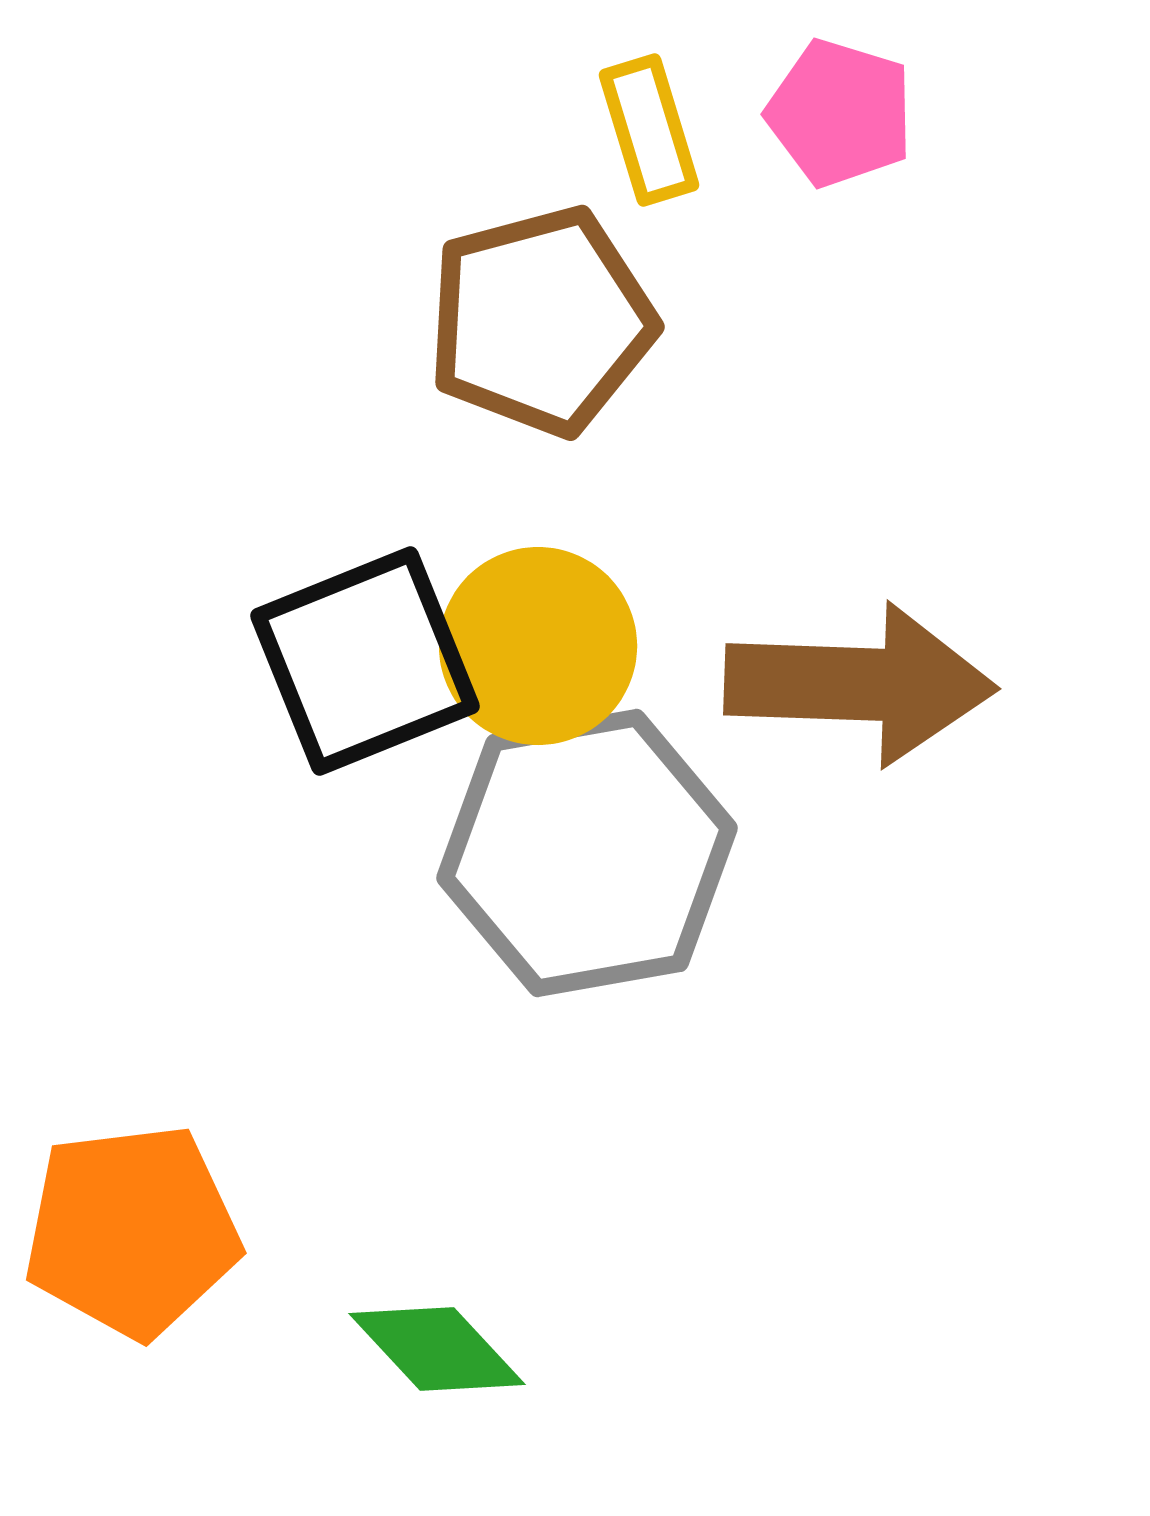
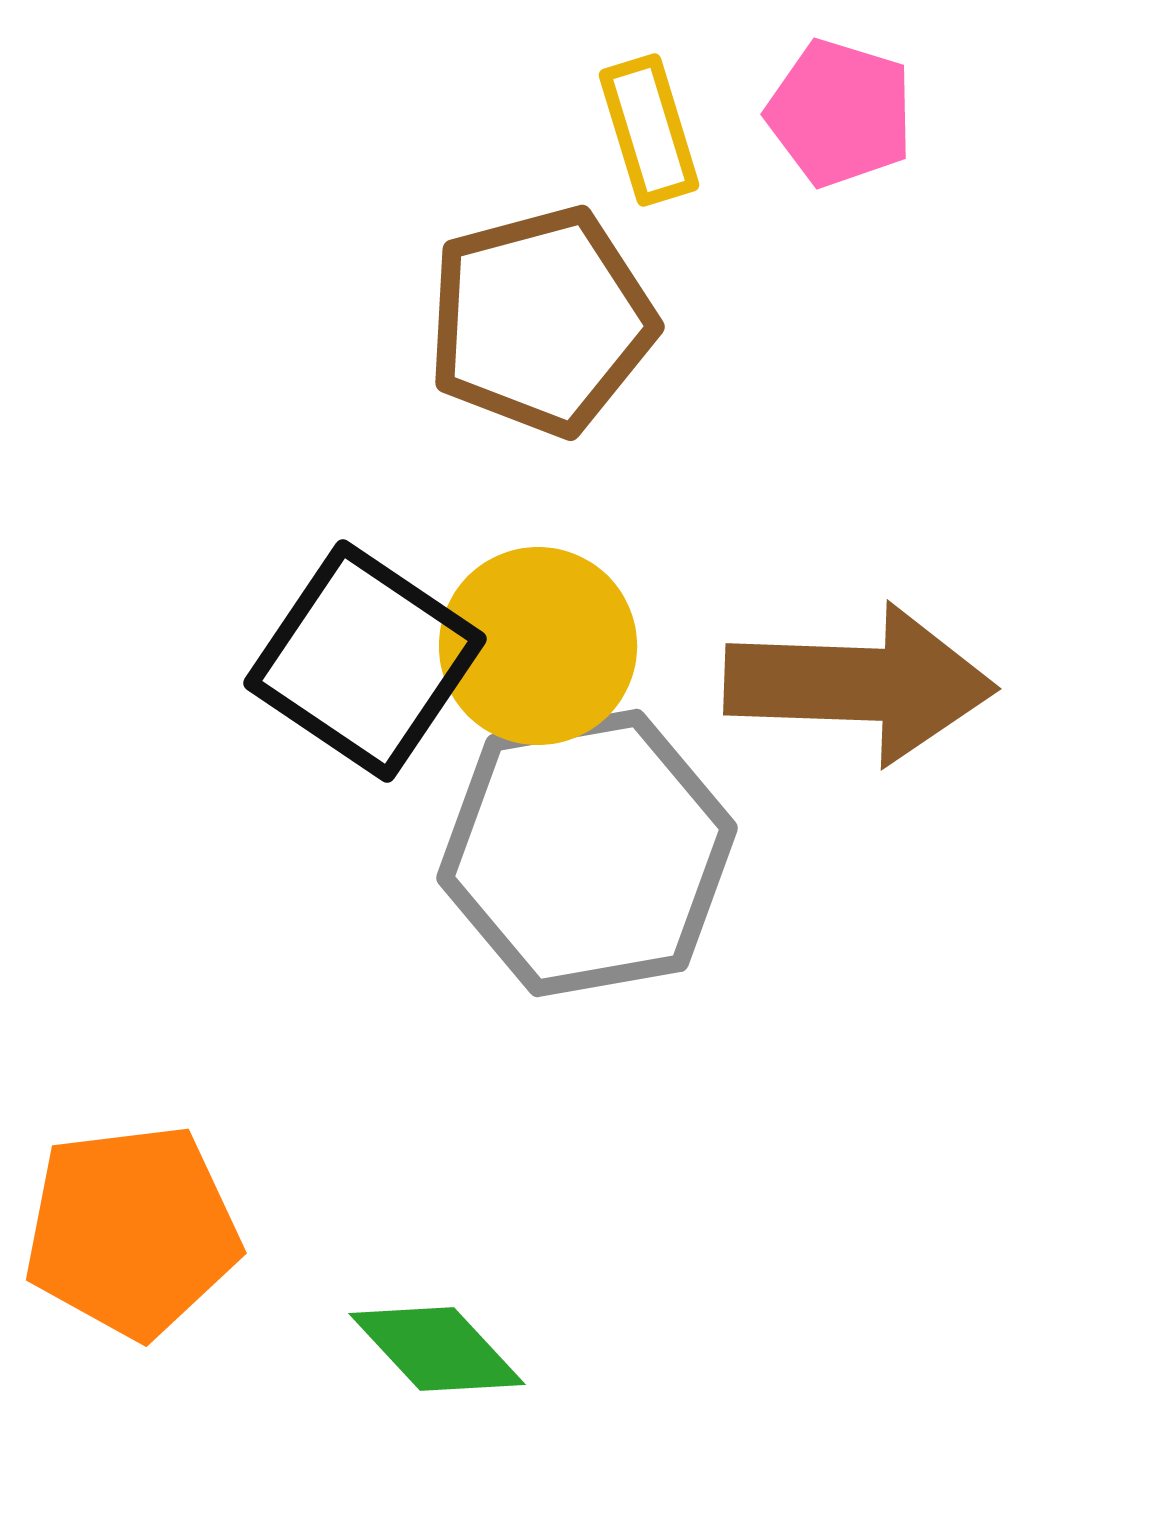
black square: rotated 34 degrees counterclockwise
